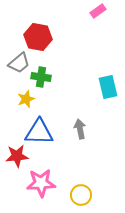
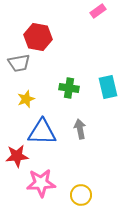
gray trapezoid: rotated 30 degrees clockwise
green cross: moved 28 px right, 11 px down
blue triangle: moved 3 px right
